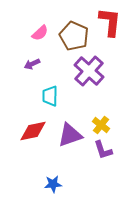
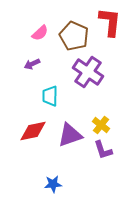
purple cross: moved 1 px left, 1 px down; rotated 8 degrees counterclockwise
